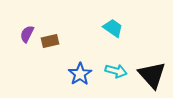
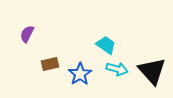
cyan trapezoid: moved 7 px left, 17 px down
brown rectangle: moved 23 px down
cyan arrow: moved 1 px right, 2 px up
black triangle: moved 4 px up
